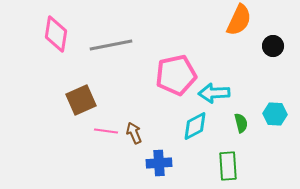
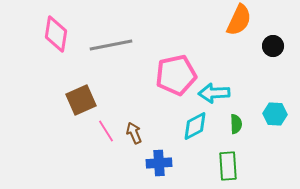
green semicircle: moved 5 px left, 1 px down; rotated 12 degrees clockwise
pink line: rotated 50 degrees clockwise
